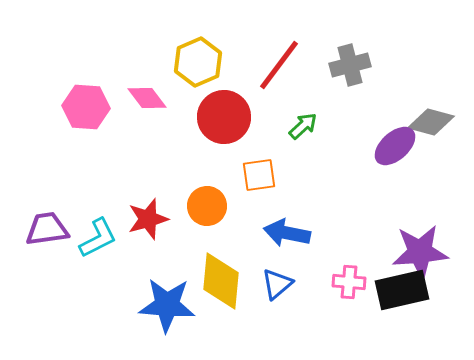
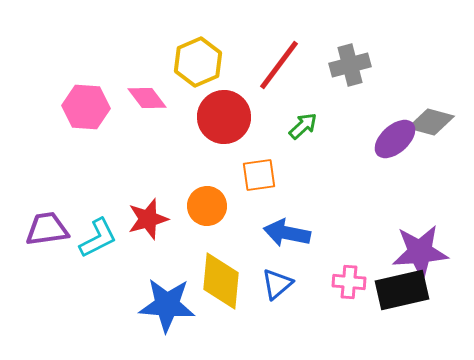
purple ellipse: moved 7 px up
